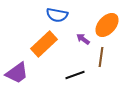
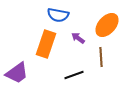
blue semicircle: moved 1 px right
purple arrow: moved 5 px left, 1 px up
orange rectangle: moved 2 px right; rotated 28 degrees counterclockwise
brown line: rotated 12 degrees counterclockwise
black line: moved 1 px left
